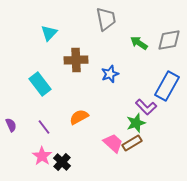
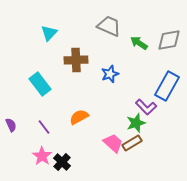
gray trapezoid: moved 3 px right, 7 px down; rotated 55 degrees counterclockwise
